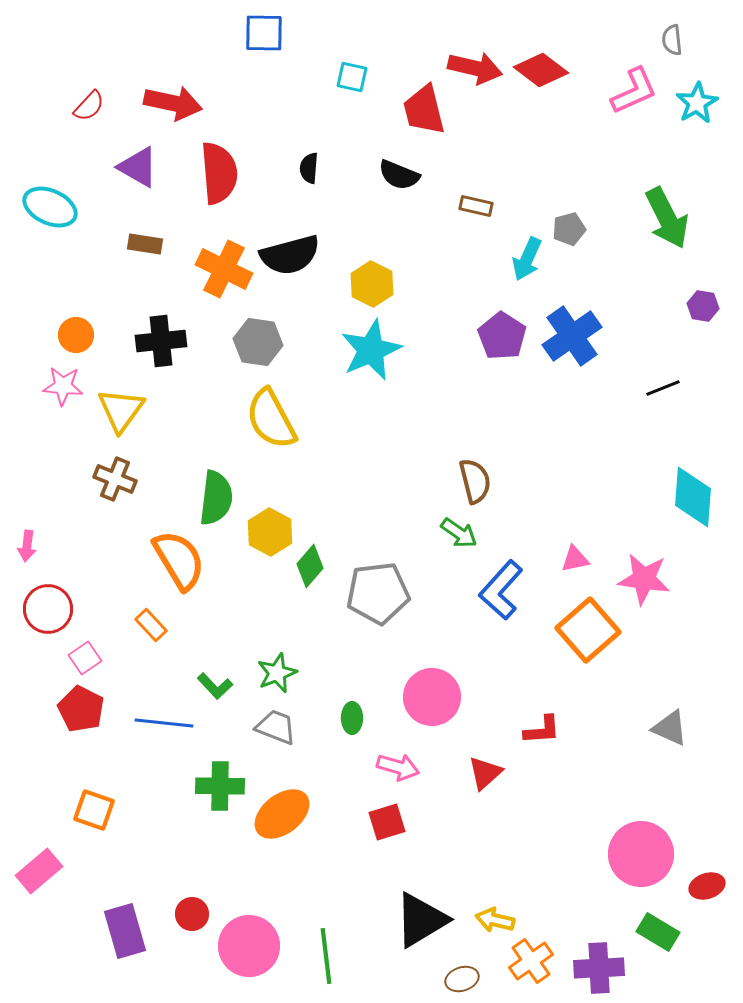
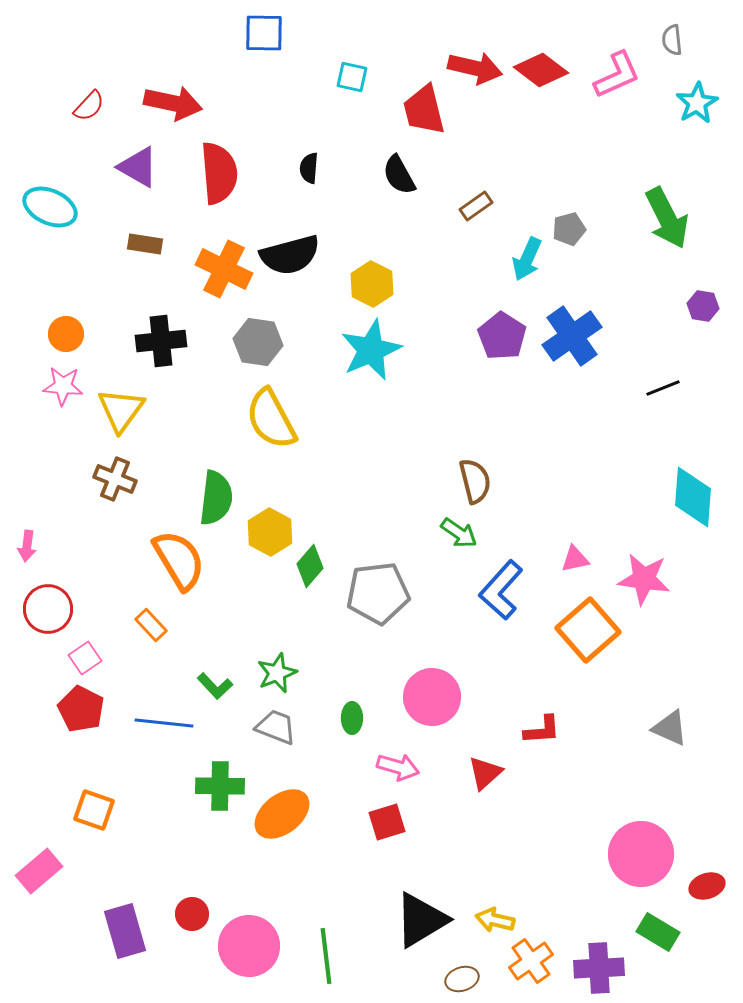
pink L-shape at (634, 91): moved 17 px left, 16 px up
black semicircle at (399, 175): rotated 39 degrees clockwise
brown rectangle at (476, 206): rotated 48 degrees counterclockwise
orange circle at (76, 335): moved 10 px left, 1 px up
